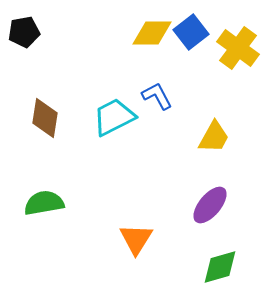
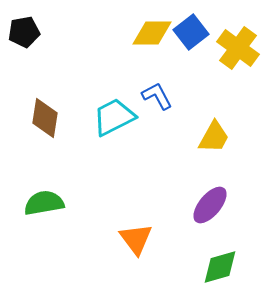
orange triangle: rotated 9 degrees counterclockwise
